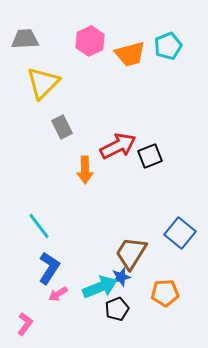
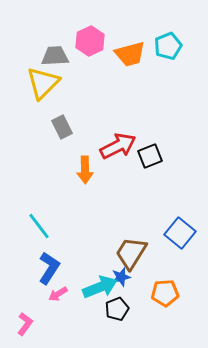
gray trapezoid: moved 30 px right, 17 px down
